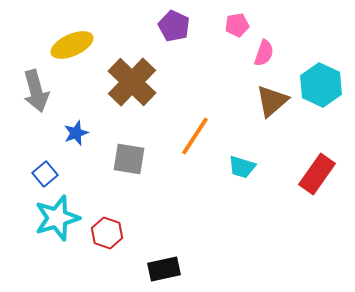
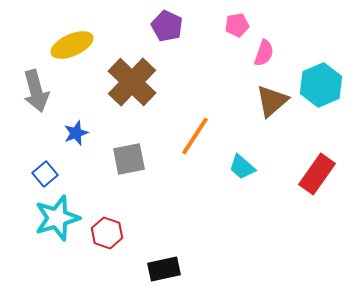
purple pentagon: moved 7 px left
cyan hexagon: rotated 12 degrees clockwise
gray square: rotated 20 degrees counterclockwise
cyan trapezoid: rotated 24 degrees clockwise
